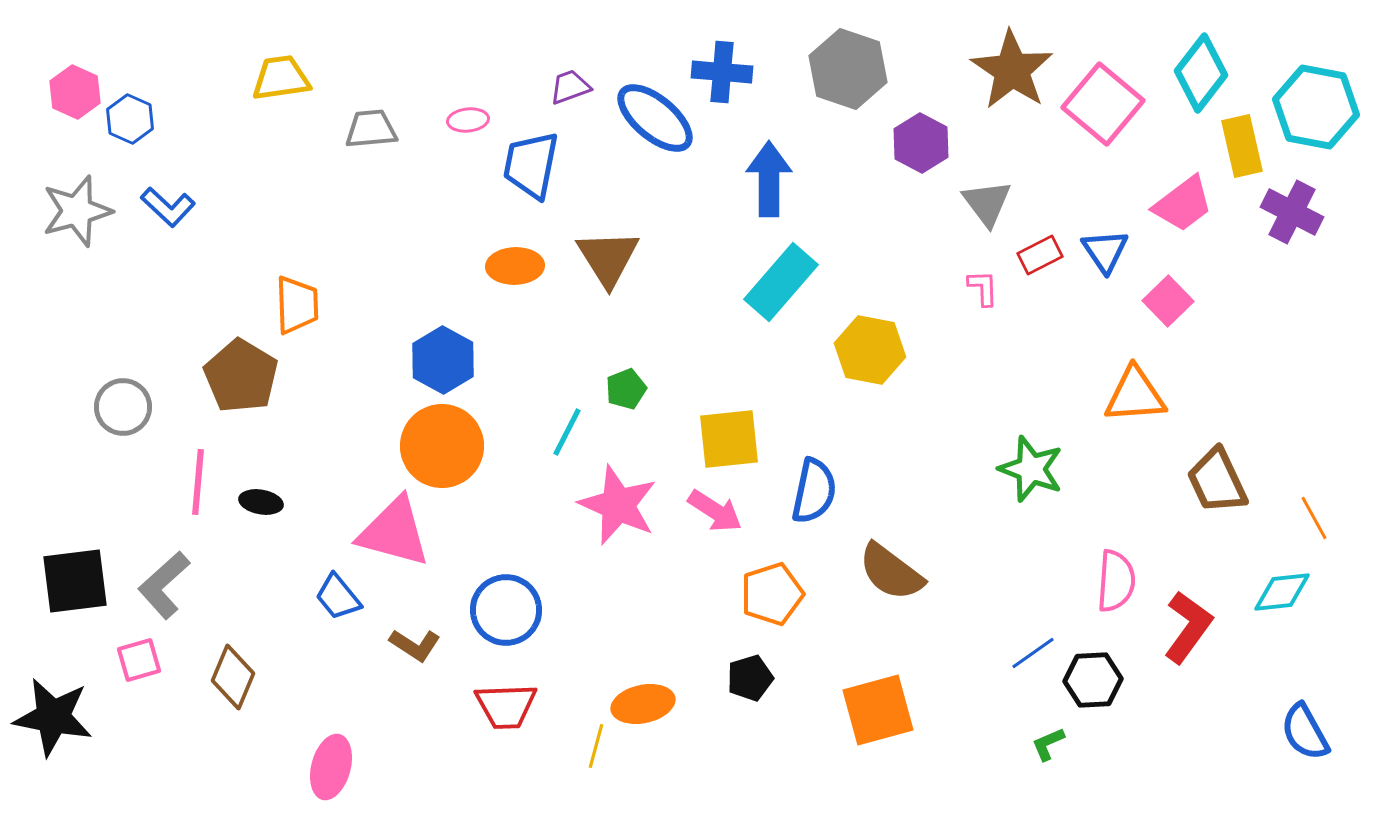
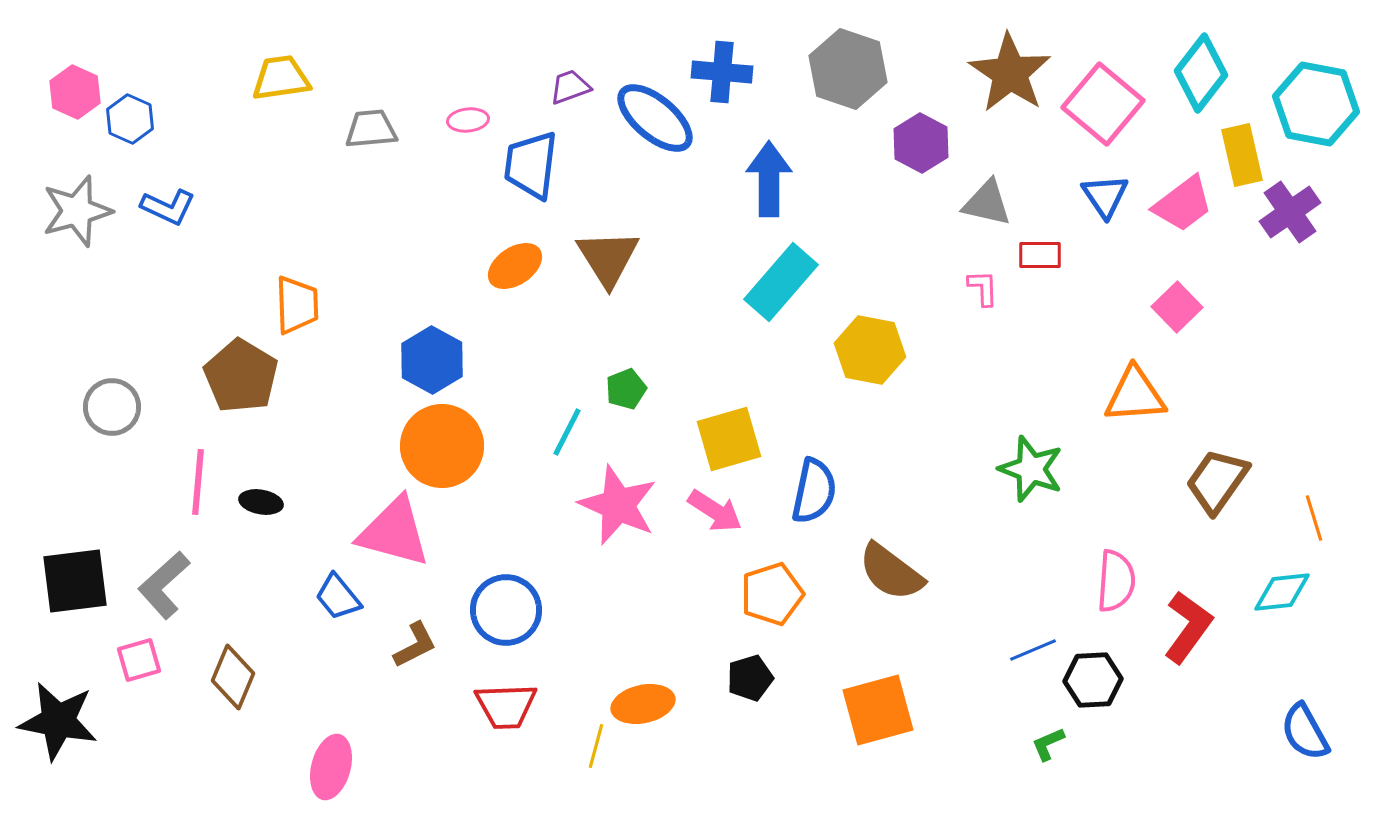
brown star at (1012, 70): moved 2 px left, 3 px down
cyan hexagon at (1316, 107): moved 3 px up
yellow rectangle at (1242, 146): moved 9 px down
blue trapezoid at (531, 165): rotated 4 degrees counterclockwise
gray triangle at (987, 203): rotated 40 degrees counterclockwise
blue L-shape at (168, 207): rotated 18 degrees counterclockwise
purple cross at (1292, 212): moved 2 px left; rotated 28 degrees clockwise
blue triangle at (1105, 251): moved 55 px up
red rectangle at (1040, 255): rotated 27 degrees clockwise
orange ellipse at (515, 266): rotated 32 degrees counterclockwise
pink square at (1168, 301): moved 9 px right, 6 px down
blue hexagon at (443, 360): moved 11 px left
gray circle at (123, 407): moved 11 px left
yellow square at (729, 439): rotated 10 degrees counterclockwise
brown trapezoid at (1217, 481): rotated 60 degrees clockwise
orange line at (1314, 518): rotated 12 degrees clockwise
brown L-shape at (415, 645): rotated 60 degrees counterclockwise
blue line at (1033, 653): moved 3 px up; rotated 12 degrees clockwise
black star at (53, 717): moved 5 px right, 4 px down
